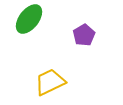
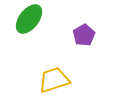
yellow trapezoid: moved 4 px right, 2 px up; rotated 8 degrees clockwise
